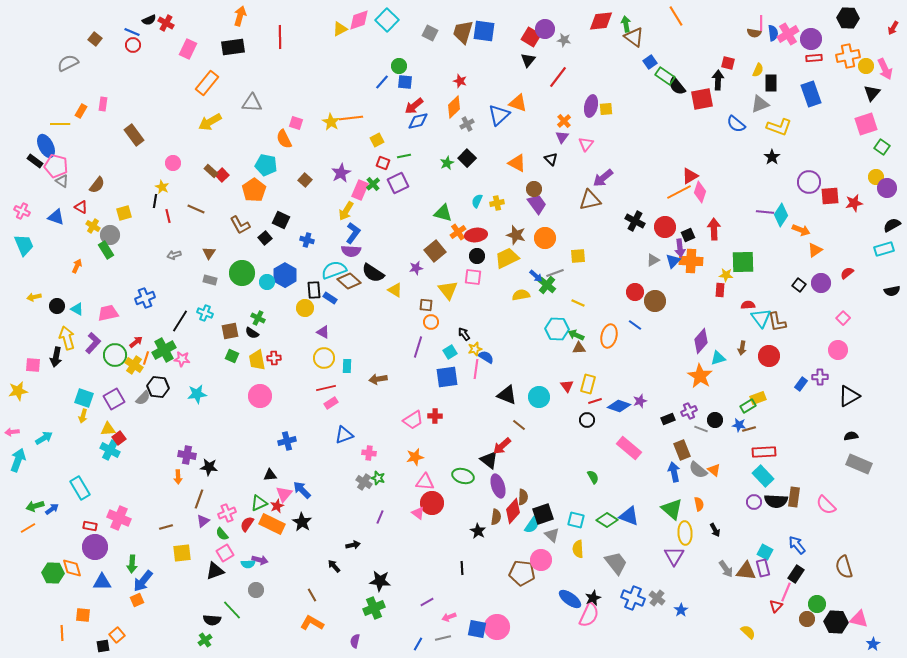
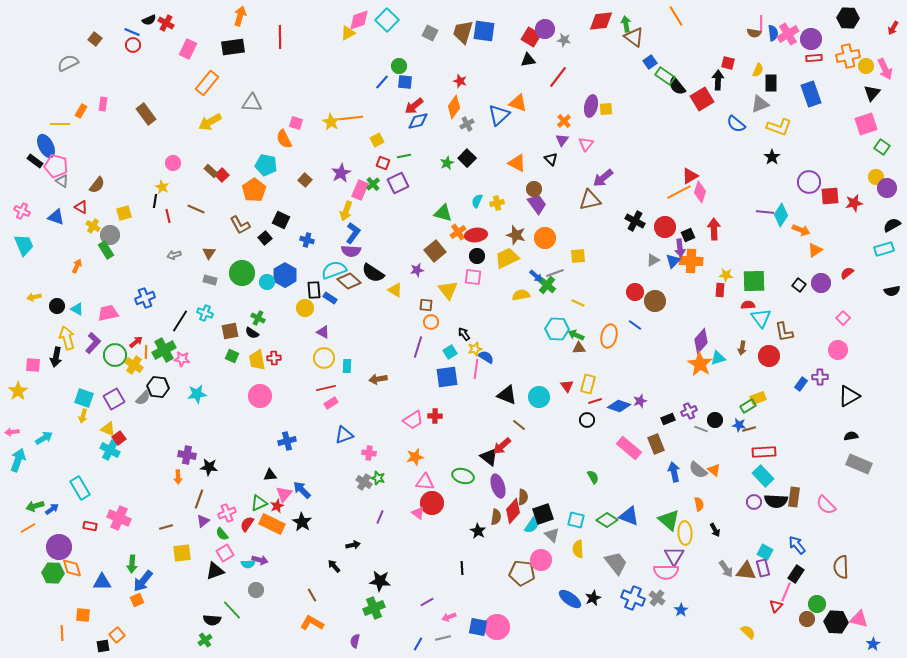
yellow triangle at (340, 29): moved 8 px right, 4 px down
black triangle at (528, 60): rotated 42 degrees clockwise
red square at (702, 99): rotated 20 degrees counterclockwise
orange diamond at (454, 107): rotated 10 degrees counterclockwise
brown rectangle at (134, 135): moved 12 px right, 21 px up
purple triangle at (562, 137): moved 3 px down
yellow arrow at (346, 211): rotated 12 degrees counterclockwise
green square at (743, 262): moved 11 px right, 19 px down
purple star at (416, 268): moved 1 px right, 2 px down
brown L-shape at (777, 322): moved 7 px right, 10 px down
orange line at (146, 358): moved 6 px up; rotated 16 degrees counterclockwise
orange star at (700, 376): moved 12 px up
yellow star at (18, 391): rotated 24 degrees counterclockwise
yellow triangle at (108, 429): rotated 28 degrees clockwise
brown rectangle at (682, 450): moved 26 px left, 6 px up
black triangle at (489, 460): moved 3 px up
green triangle at (672, 509): moved 3 px left, 11 px down
purple circle at (95, 547): moved 36 px left
brown semicircle at (844, 567): moved 3 px left; rotated 15 degrees clockwise
pink semicircle at (589, 615): moved 77 px right, 43 px up; rotated 65 degrees clockwise
blue square at (477, 629): moved 1 px right, 2 px up
